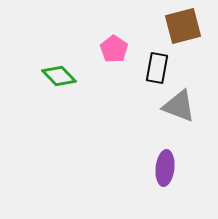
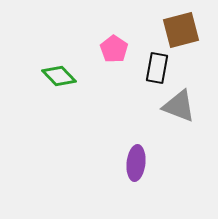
brown square: moved 2 px left, 4 px down
purple ellipse: moved 29 px left, 5 px up
